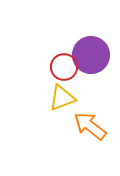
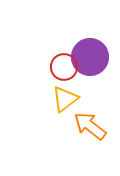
purple circle: moved 1 px left, 2 px down
yellow triangle: moved 3 px right, 1 px down; rotated 16 degrees counterclockwise
